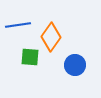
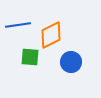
orange diamond: moved 2 px up; rotated 28 degrees clockwise
blue circle: moved 4 px left, 3 px up
